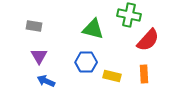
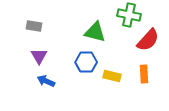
green triangle: moved 2 px right, 3 px down
